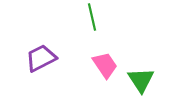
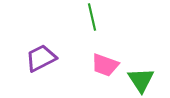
pink trapezoid: rotated 144 degrees clockwise
